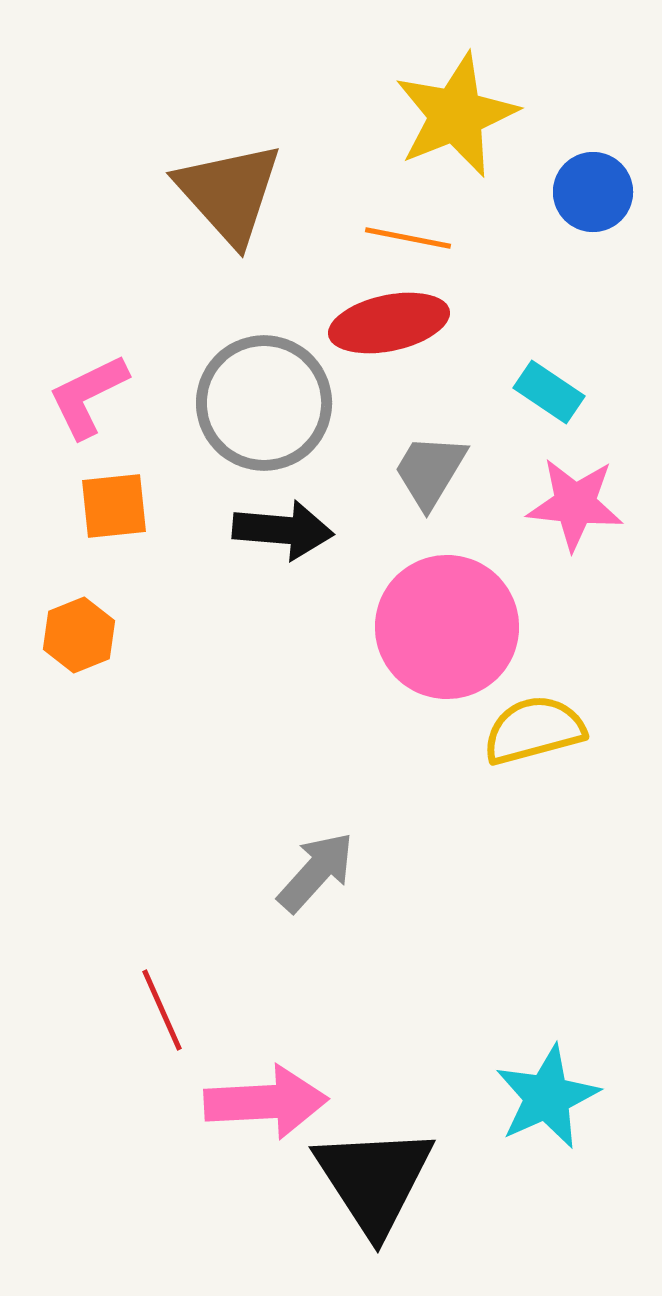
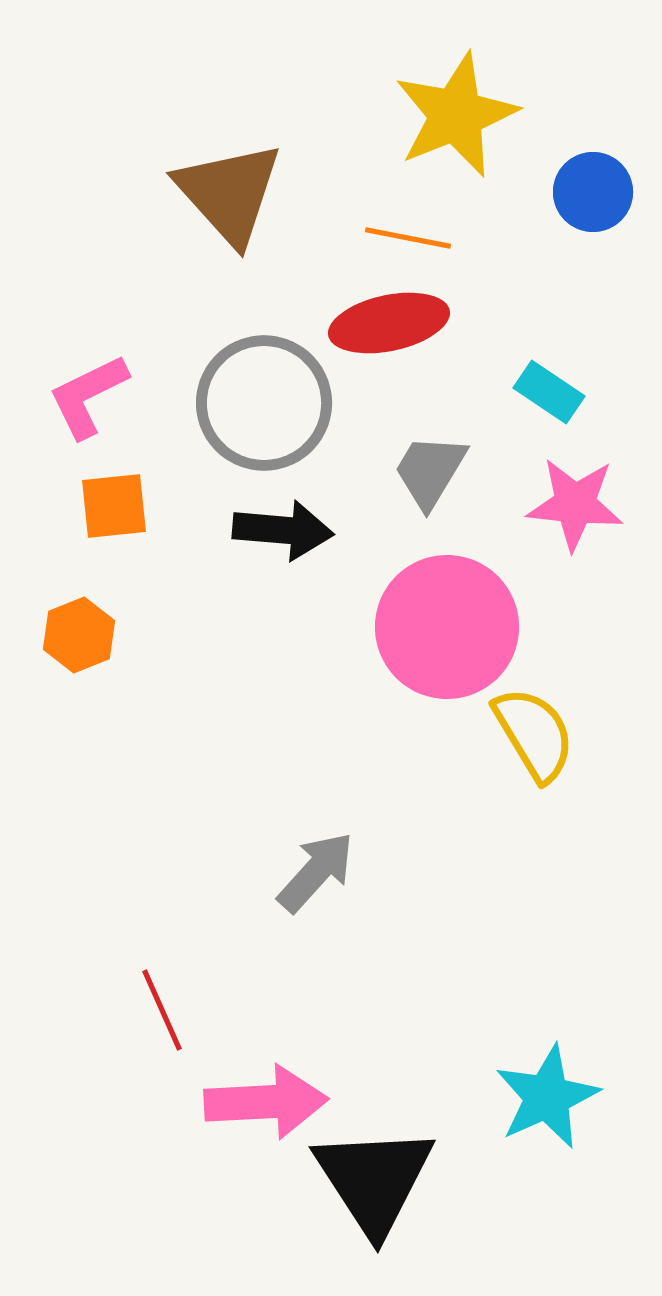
yellow semicircle: moved 4 px down; rotated 74 degrees clockwise
